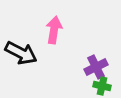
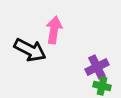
black arrow: moved 9 px right, 3 px up
purple cross: moved 1 px right
